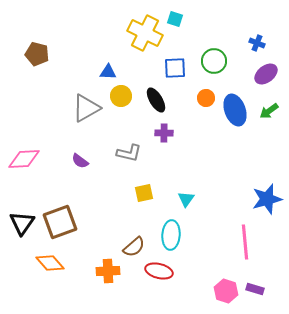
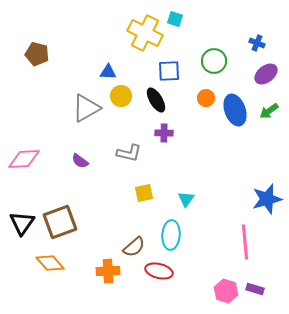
blue square: moved 6 px left, 3 px down
